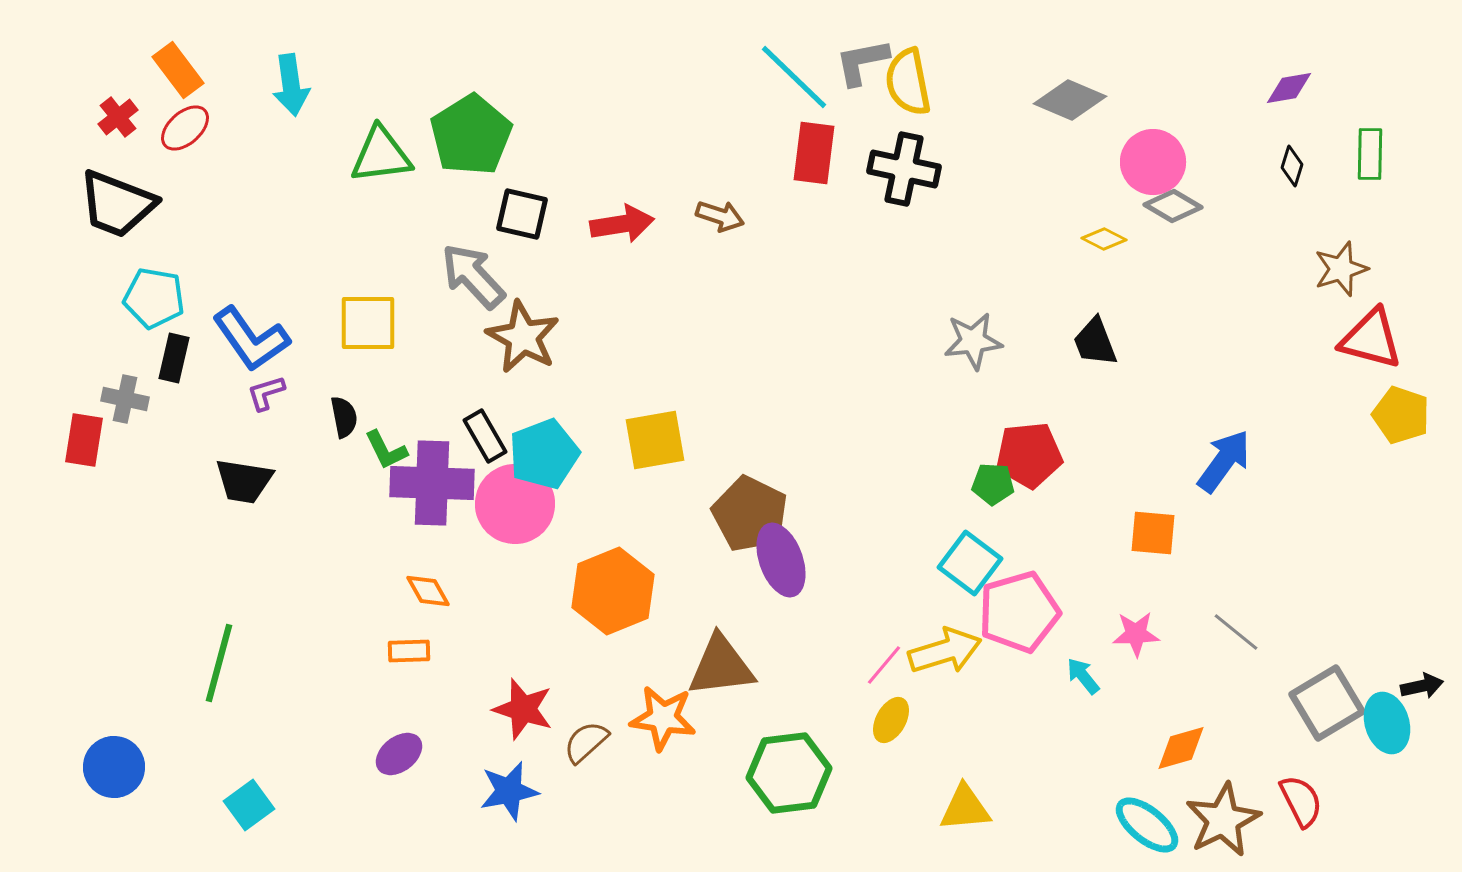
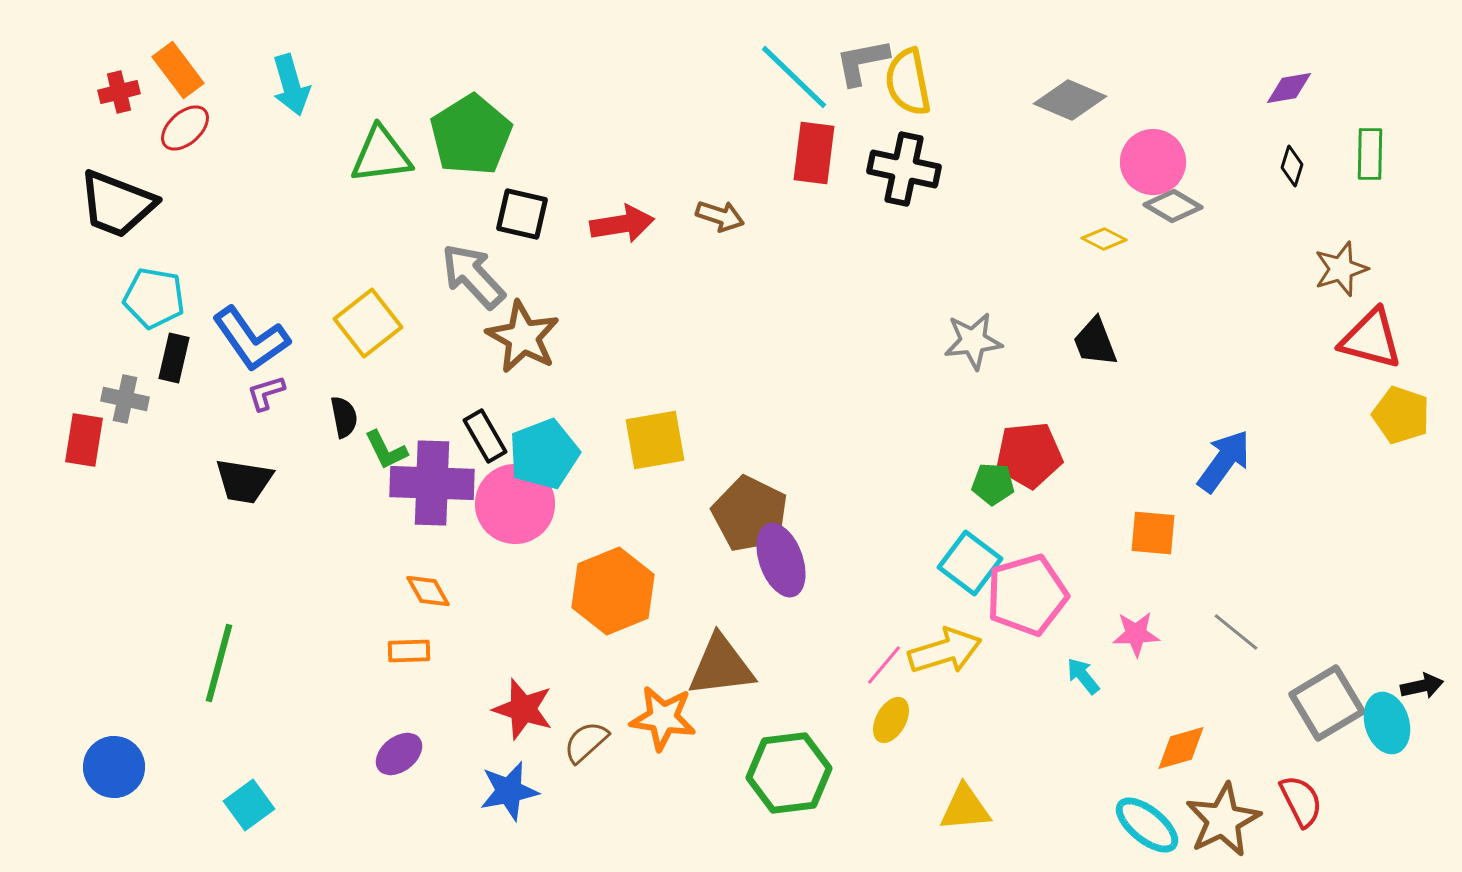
cyan arrow at (291, 85): rotated 8 degrees counterclockwise
red cross at (118, 117): moved 1 px right, 25 px up; rotated 24 degrees clockwise
yellow square at (368, 323): rotated 38 degrees counterclockwise
pink pentagon at (1019, 612): moved 8 px right, 17 px up
